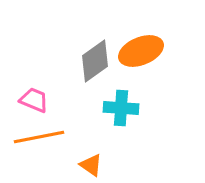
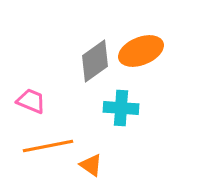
pink trapezoid: moved 3 px left, 1 px down
orange line: moved 9 px right, 9 px down
